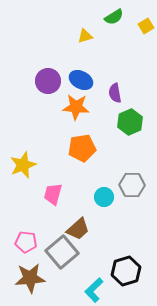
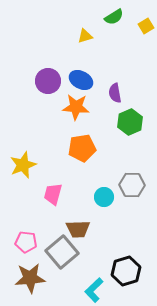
brown trapezoid: rotated 40 degrees clockwise
